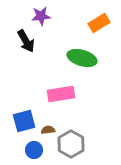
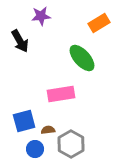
black arrow: moved 6 px left
green ellipse: rotated 32 degrees clockwise
blue circle: moved 1 px right, 1 px up
